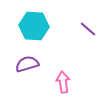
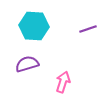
purple line: rotated 60 degrees counterclockwise
pink arrow: rotated 25 degrees clockwise
